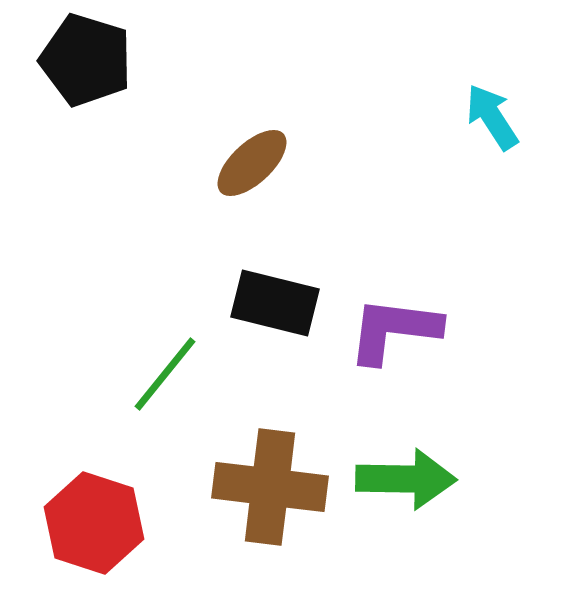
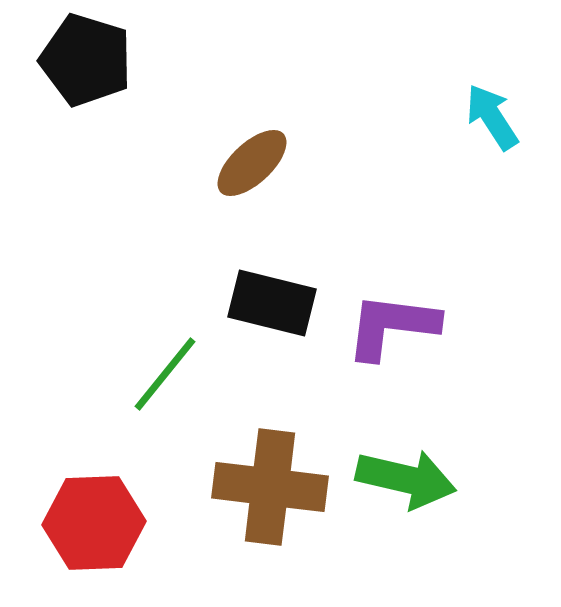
black rectangle: moved 3 px left
purple L-shape: moved 2 px left, 4 px up
green arrow: rotated 12 degrees clockwise
red hexagon: rotated 20 degrees counterclockwise
